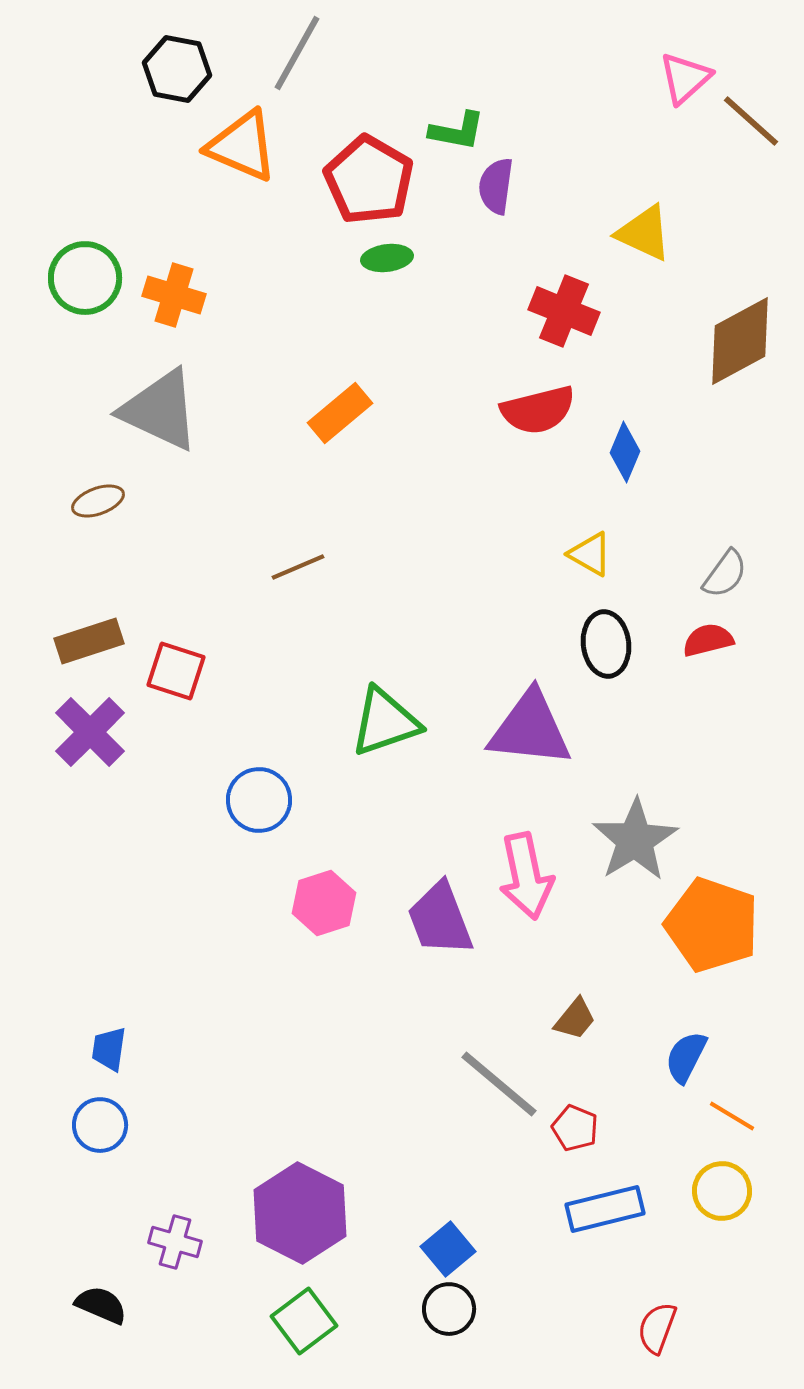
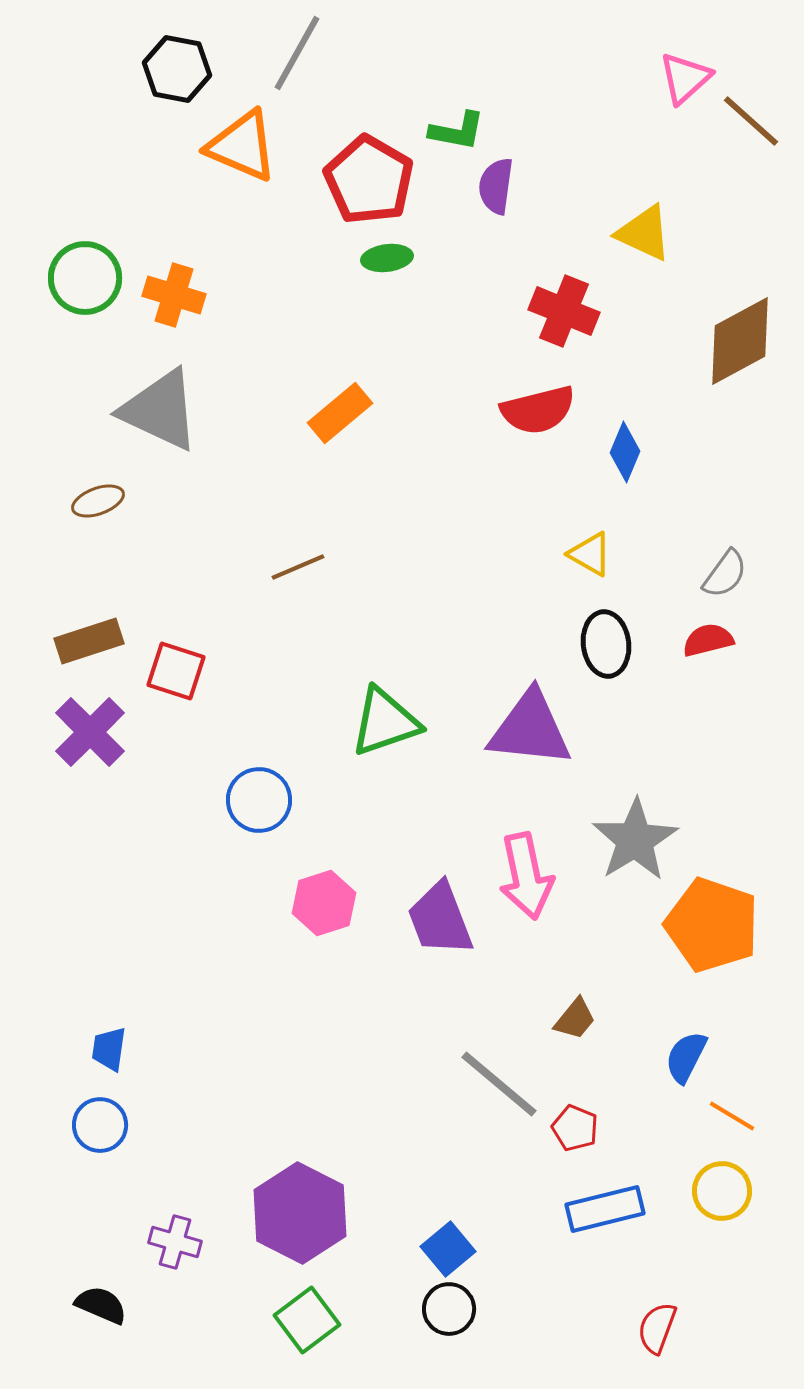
green square at (304, 1321): moved 3 px right, 1 px up
